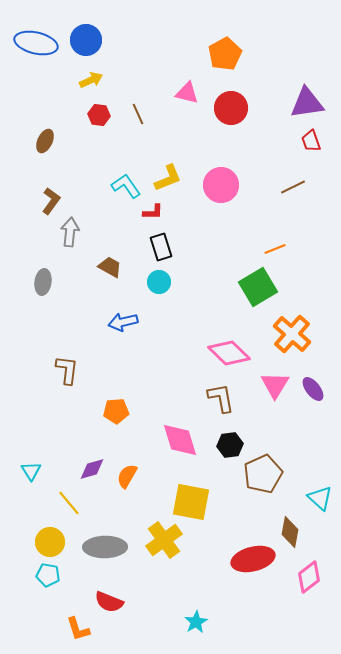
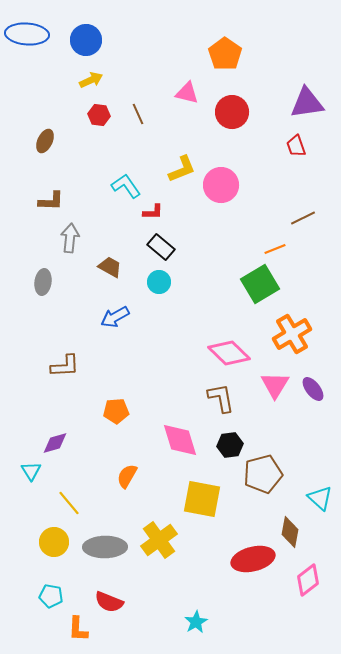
blue ellipse at (36, 43): moved 9 px left, 9 px up; rotated 9 degrees counterclockwise
orange pentagon at (225, 54): rotated 8 degrees counterclockwise
red circle at (231, 108): moved 1 px right, 4 px down
red trapezoid at (311, 141): moved 15 px left, 5 px down
yellow L-shape at (168, 178): moved 14 px right, 9 px up
brown line at (293, 187): moved 10 px right, 31 px down
brown L-shape at (51, 201): rotated 56 degrees clockwise
gray arrow at (70, 232): moved 6 px down
black rectangle at (161, 247): rotated 32 degrees counterclockwise
green square at (258, 287): moved 2 px right, 3 px up
blue arrow at (123, 322): moved 8 px left, 5 px up; rotated 16 degrees counterclockwise
orange cross at (292, 334): rotated 18 degrees clockwise
brown L-shape at (67, 370): moved 2 px left, 4 px up; rotated 80 degrees clockwise
purple diamond at (92, 469): moved 37 px left, 26 px up
brown pentagon at (263, 474): rotated 9 degrees clockwise
yellow square at (191, 502): moved 11 px right, 3 px up
yellow cross at (164, 540): moved 5 px left
yellow circle at (50, 542): moved 4 px right
cyan pentagon at (48, 575): moved 3 px right, 21 px down
pink diamond at (309, 577): moved 1 px left, 3 px down
orange L-shape at (78, 629): rotated 20 degrees clockwise
